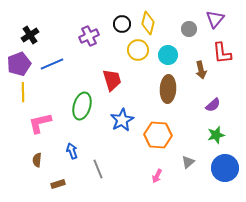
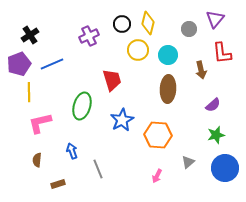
yellow line: moved 6 px right
